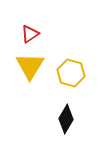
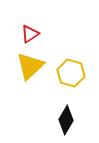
yellow triangle: rotated 16 degrees clockwise
black diamond: moved 1 px down
